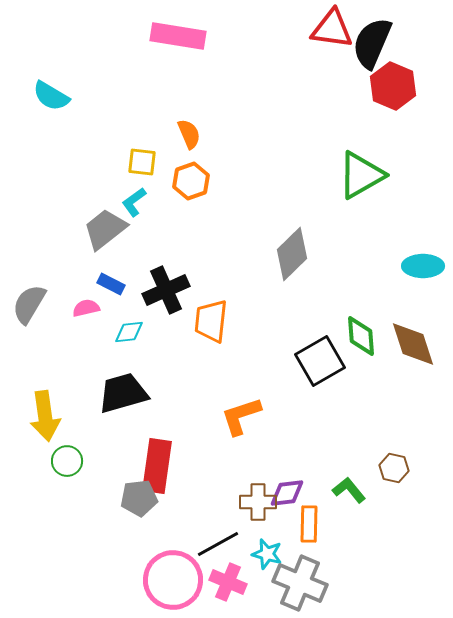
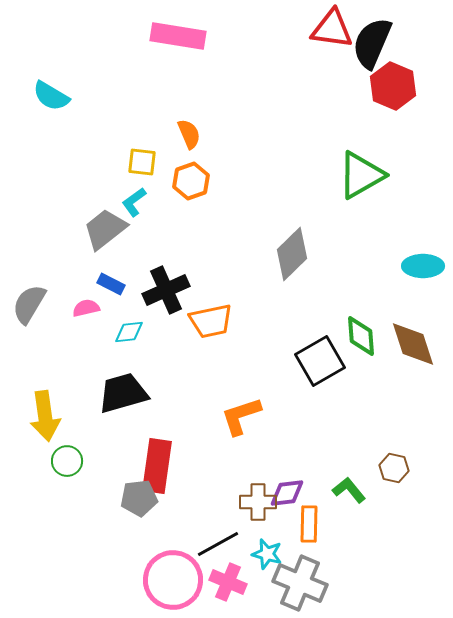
orange trapezoid: rotated 108 degrees counterclockwise
